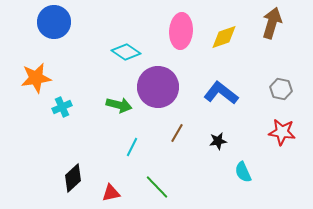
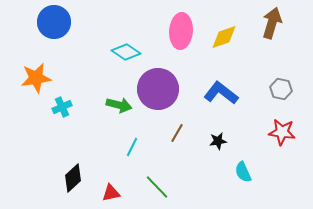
purple circle: moved 2 px down
